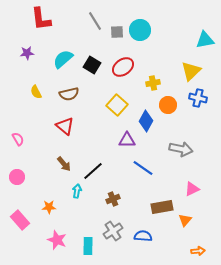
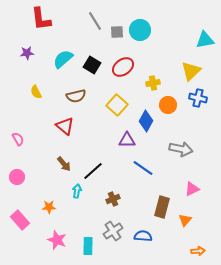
brown semicircle: moved 7 px right, 2 px down
brown rectangle: rotated 65 degrees counterclockwise
